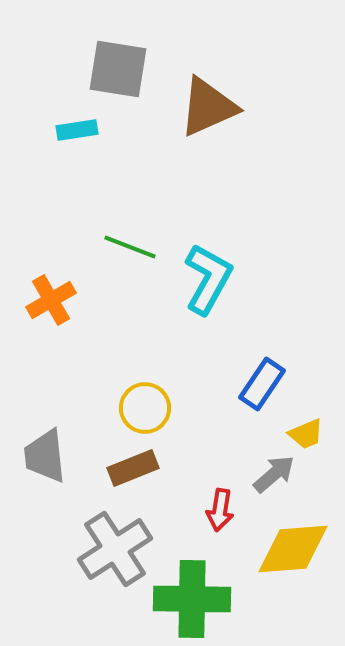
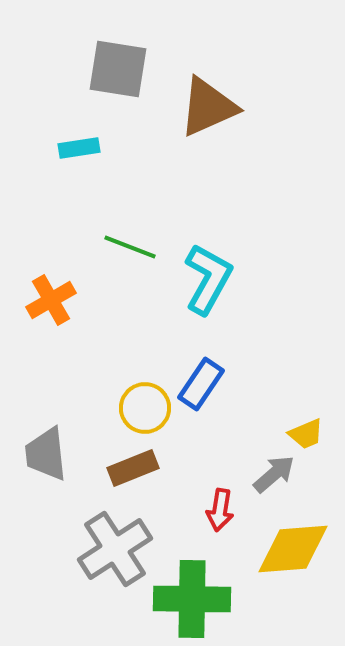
cyan rectangle: moved 2 px right, 18 px down
blue rectangle: moved 61 px left
gray trapezoid: moved 1 px right, 2 px up
